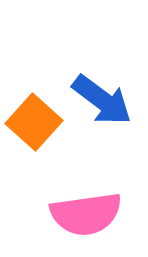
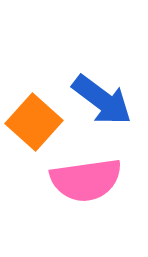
pink semicircle: moved 34 px up
